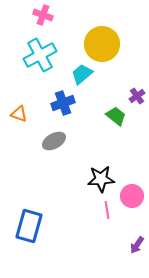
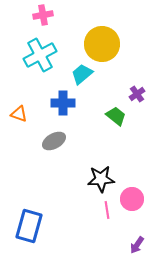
pink cross: rotated 30 degrees counterclockwise
purple cross: moved 2 px up
blue cross: rotated 20 degrees clockwise
pink circle: moved 3 px down
